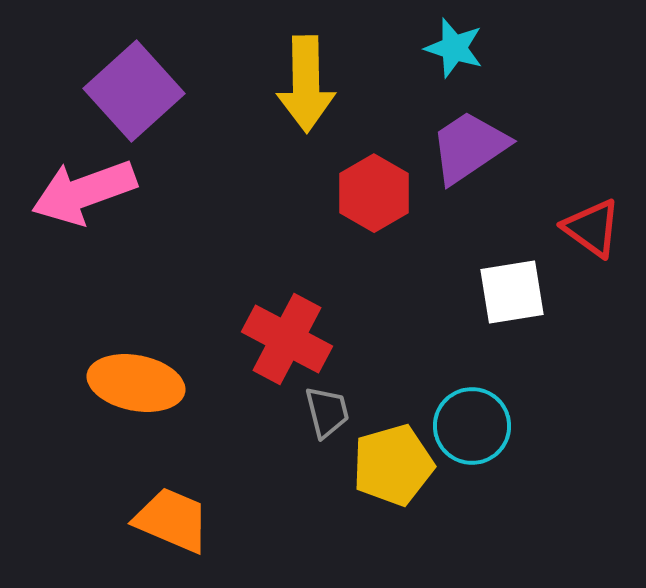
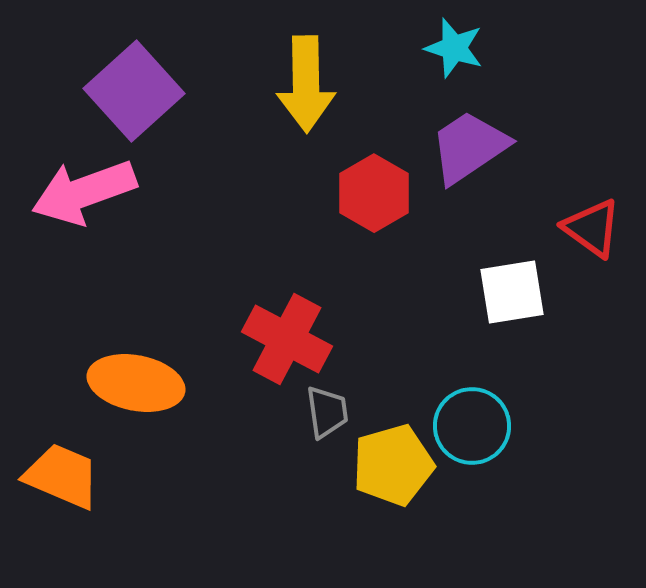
gray trapezoid: rotated 6 degrees clockwise
orange trapezoid: moved 110 px left, 44 px up
